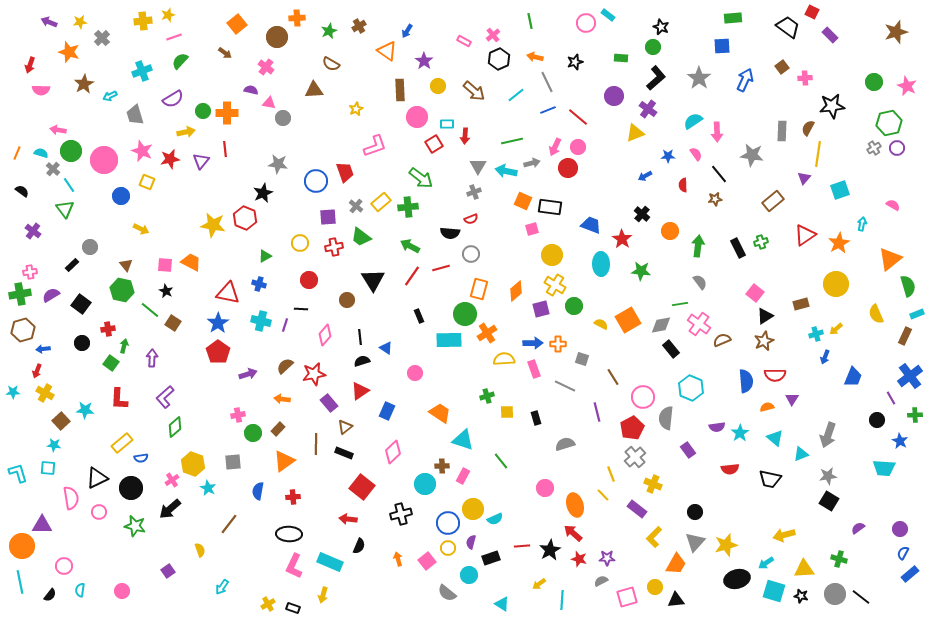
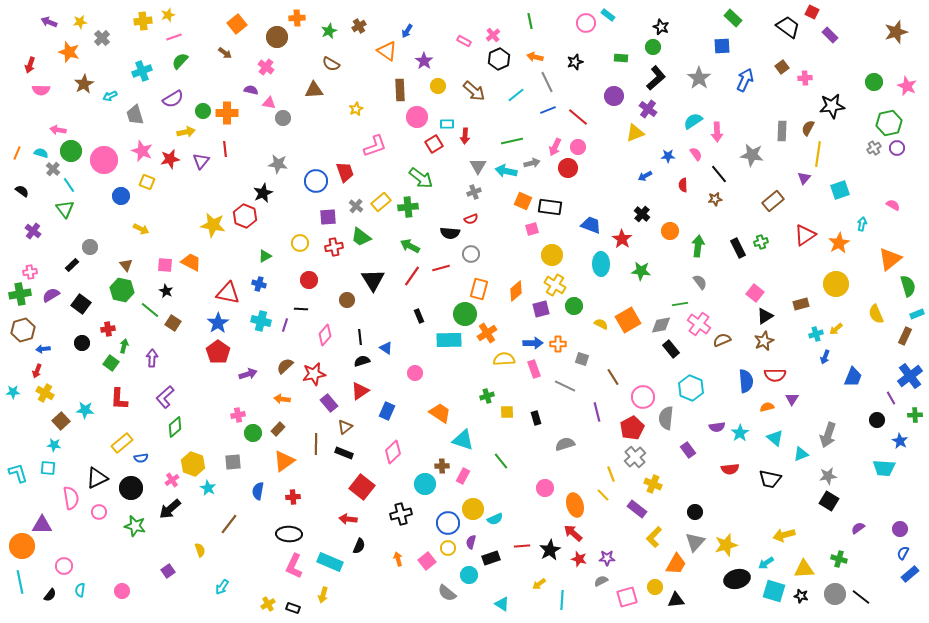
green rectangle at (733, 18): rotated 48 degrees clockwise
red hexagon at (245, 218): moved 2 px up
